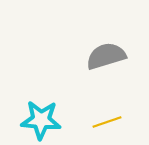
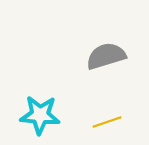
cyan star: moved 1 px left, 5 px up
